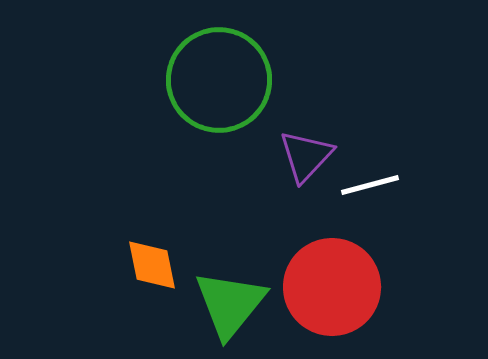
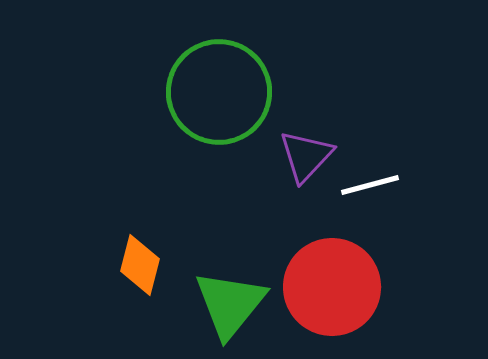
green circle: moved 12 px down
orange diamond: moved 12 px left; rotated 26 degrees clockwise
